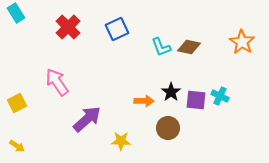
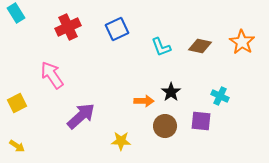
red cross: rotated 20 degrees clockwise
brown diamond: moved 11 px right, 1 px up
pink arrow: moved 5 px left, 7 px up
purple square: moved 5 px right, 21 px down
purple arrow: moved 6 px left, 3 px up
brown circle: moved 3 px left, 2 px up
